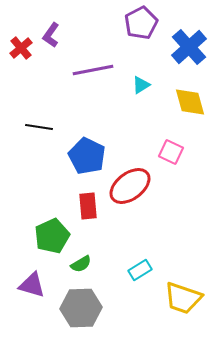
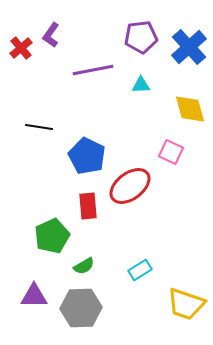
purple pentagon: moved 14 px down; rotated 20 degrees clockwise
cyan triangle: rotated 30 degrees clockwise
yellow diamond: moved 7 px down
green semicircle: moved 3 px right, 2 px down
purple triangle: moved 2 px right, 11 px down; rotated 16 degrees counterclockwise
yellow trapezoid: moved 3 px right, 6 px down
